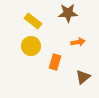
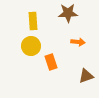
yellow rectangle: rotated 48 degrees clockwise
orange arrow: rotated 16 degrees clockwise
orange rectangle: moved 4 px left; rotated 35 degrees counterclockwise
brown triangle: moved 3 px right, 1 px up; rotated 21 degrees clockwise
